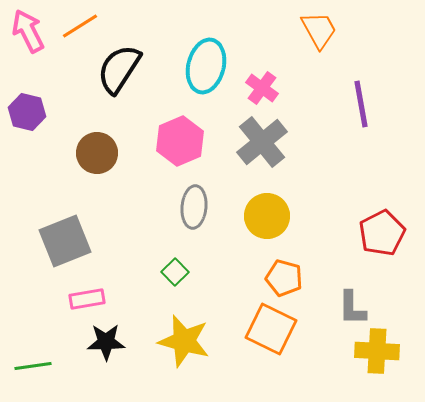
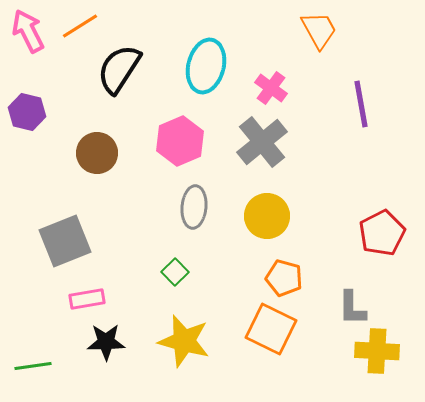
pink cross: moved 9 px right
